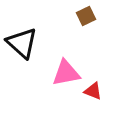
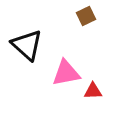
black triangle: moved 5 px right, 2 px down
red triangle: rotated 24 degrees counterclockwise
